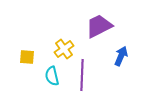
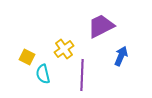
purple trapezoid: moved 2 px right
yellow square: rotated 21 degrees clockwise
cyan semicircle: moved 9 px left, 2 px up
